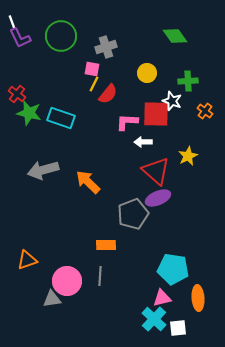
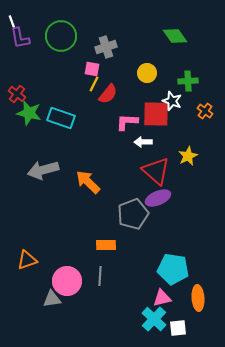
purple L-shape: rotated 15 degrees clockwise
